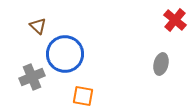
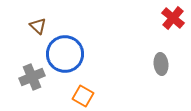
red cross: moved 2 px left, 2 px up
gray ellipse: rotated 20 degrees counterclockwise
orange square: rotated 20 degrees clockwise
